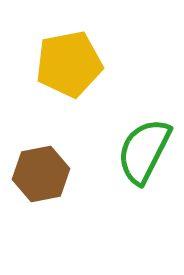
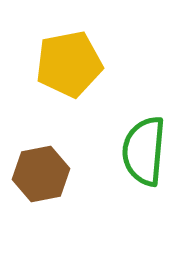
green semicircle: rotated 22 degrees counterclockwise
